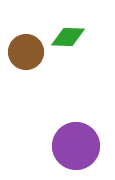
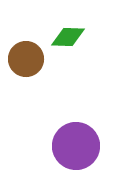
brown circle: moved 7 px down
